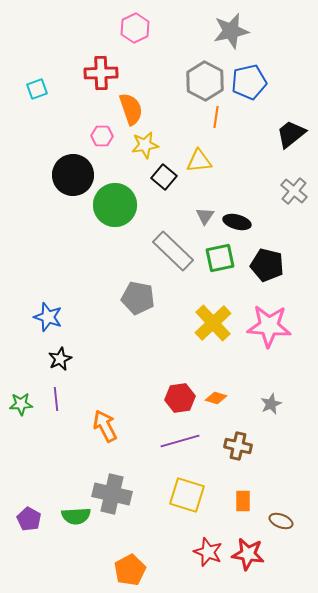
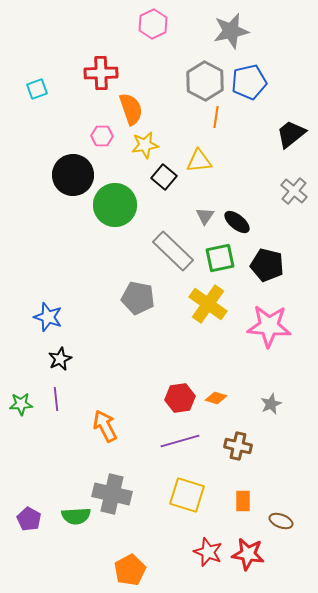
pink hexagon at (135, 28): moved 18 px right, 4 px up
black ellipse at (237, 222): rotated 24 degrees clockwise
yellow cross at (213, 323): moved 5 px left, 19 px up; rotated 12 degrees counterclockwise
